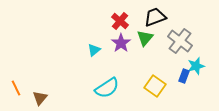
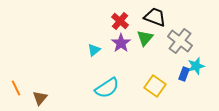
black trapezoid: rotated 40 degrees clockwise
blue rectangle: moved 2 px up
